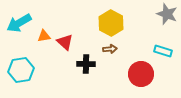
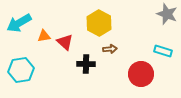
yellow hexagon: moved 12 px left
